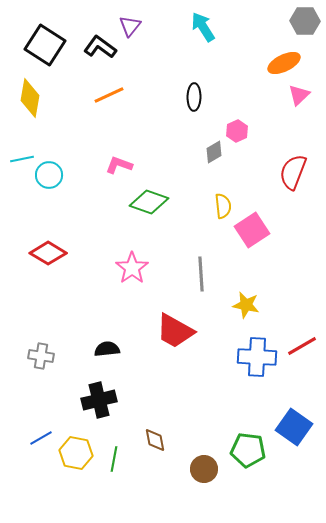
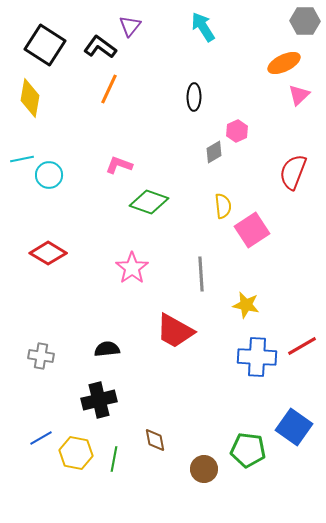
orange line: moved 6 px up; rotated 40 degrees counterclockwise
